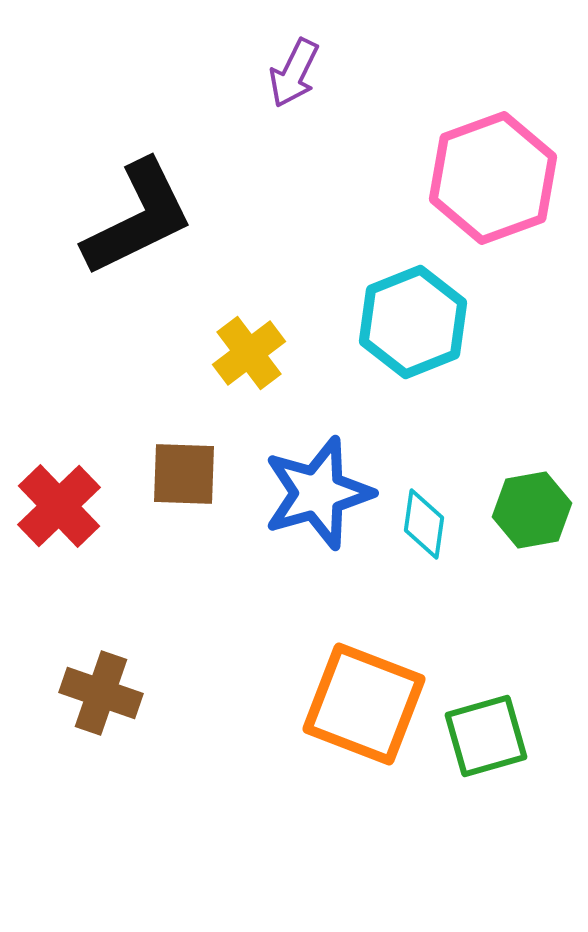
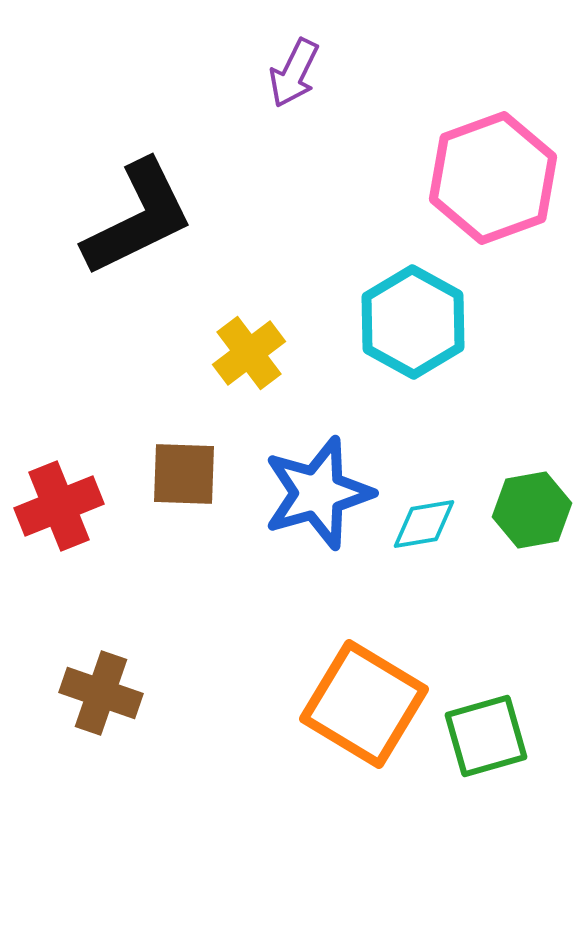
cyan hexagon: rotated 9 degrees counterclockwise
red cross: rotated 22 degrees clockwise
cyan diamond: rotated 72 degrees clockwise
orange square: rotated 10 degrees clockwise
